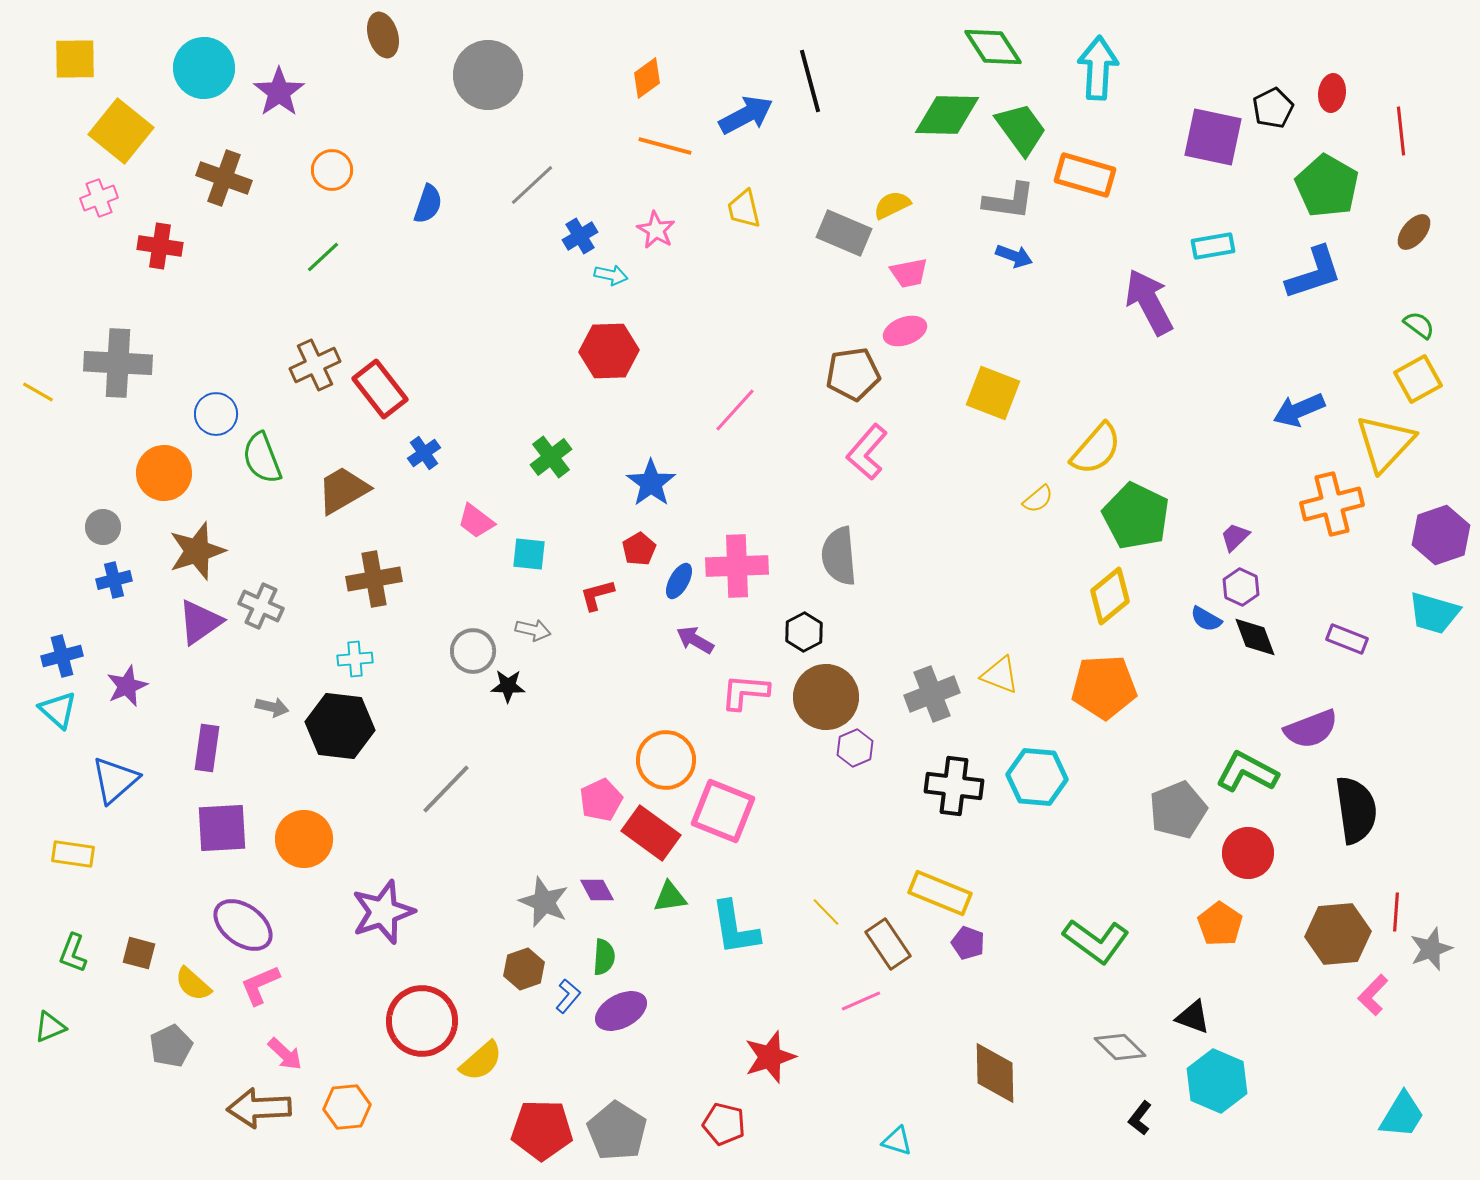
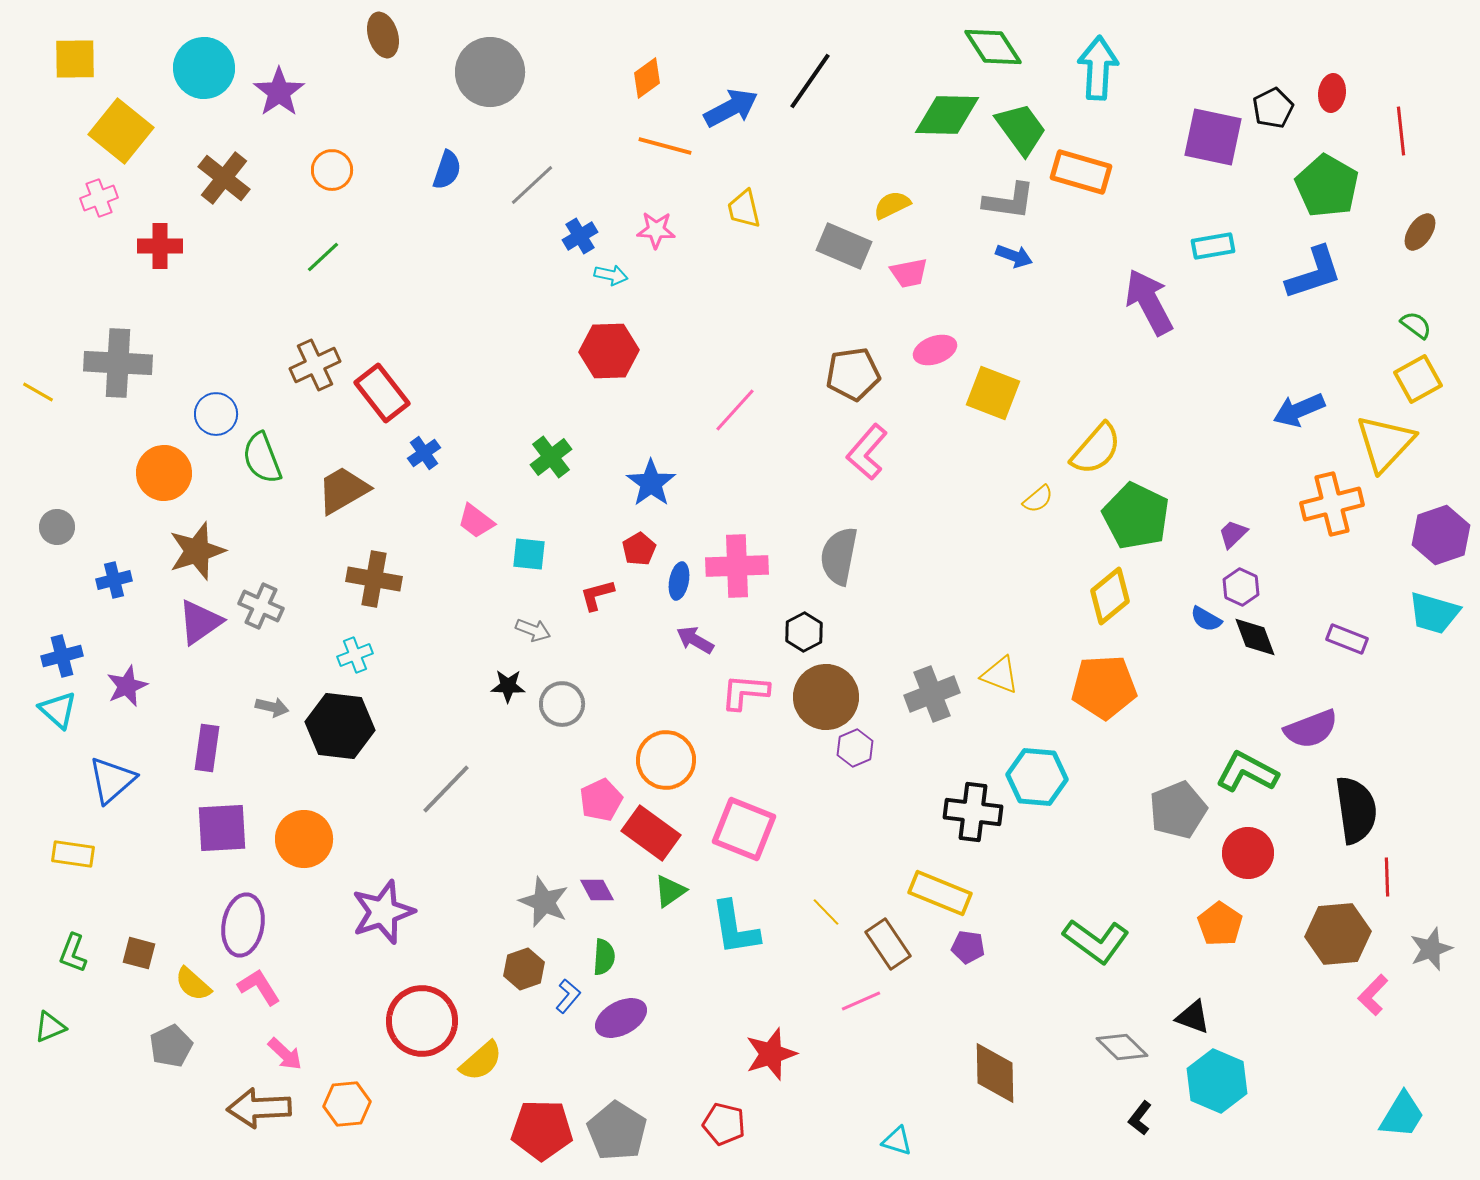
gray circle at (488, 75): moved 2 px right, 3 px up
black line at (810, 81): rotated 50 degrees clockwise
blue arrow at (746, 115): moved 15 px left, 7 px up
orange rectangle at (1085, 175): moved 4 px left, 3 px up
brown cross at (224, 178): rotated 18 degrees clockwise
blue semicircle at (428, 204): moved 19 px right, 34 px up
pink star at (656, 230): rotated 27 degrees counterclockwise
brown ellipse at (1414, 232): moved 6 px right; rotated 6 degrees counterclockwise
gray rectangle at (844, 233): moved 13 px down
red cross at (160, 246): rotated 9 degrees counterclockwise
green semicircle at (1419, 325): moved 3 px left
pink ellipse at (905, 331): moved 30 px right, 19 px down
red rectangle at (380, 389): moved 2 px right, 4 px down
gray circle at (103, 527): moved 46 px left
purple trapezoid at (1235, 537): moved 2 px left, 3 px up
gray semicircle at (839, 556): rotated 16 degrees clockwise
brown cross at (374, 579): rotated 20 degrees clockwise
blue ellipse at (679, 581): rotated 18 degrees counterclockwise
gray arrow at (533, 630): rotated 8 degrees clockwise
gray circle at (473, 651): moved 89 px right, 53 px down
cyan cross at (355, 659): moved 4 px up; rotated 16 degrees counterclockwise
blue triangle at (115, 780): moved 3 px left
black cross at (954, 786): moved 19 px right, 26 px down
pink square at (723, 811): moved 21 px right, 18 px down
green triangle at (670, 897): moved 6 px up; rotated 27 degrees counterclockwise
red line at (1396, 912): moved 9 px left, 35 px up; rotated 6 degrees counterclockwise
purple ellipse at (243, 925): rotated 64 degrees clockwise
purple pentagon at (968, 943): moved 4 px down; rotated 12 degrees counterclockwise
pink L-shape at (260, 985): moved 1 px left, 2 px down; rotated 81 degrees clockwise
purple ellipse at (621, 1011): moved 7 px down
gray diamond at (1120, 1047): moved 2 px right
red star at (770, 1057): moved 1 px right, 3 px up
orange hexagon at (347, 1107): moved 3 px up
